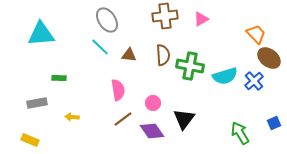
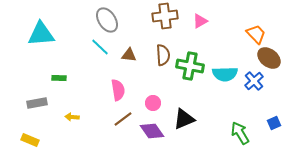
pink triangle: moved 1 px left, 2 px down
cyan semicircle: moved 2 px up; rotated 15 degrees clockwise
black triangle: rotated 30 degrees clockwise
